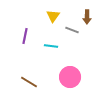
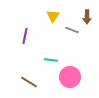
cyan line: moved 14 px down
